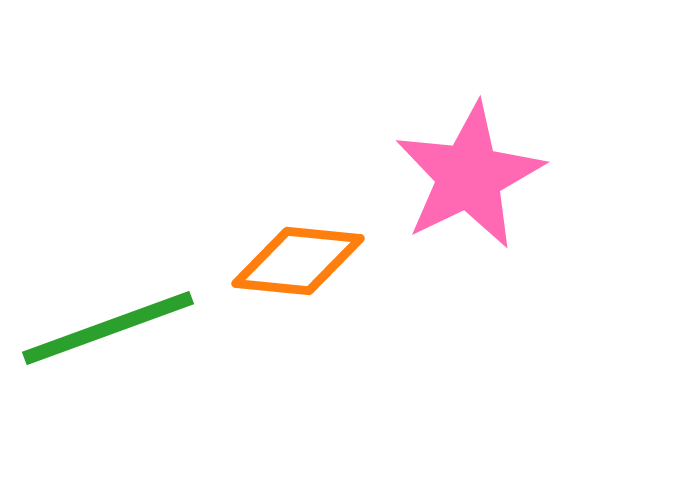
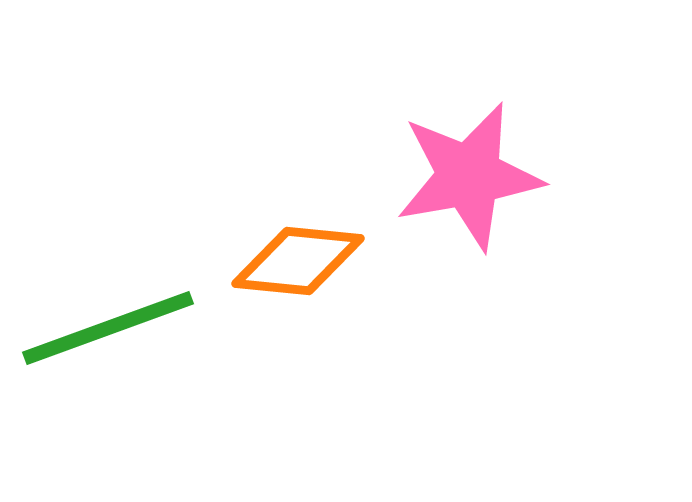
pink star: rotated 16 degrees clockwise
